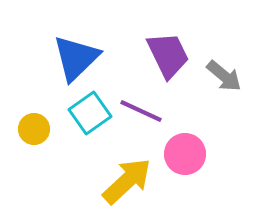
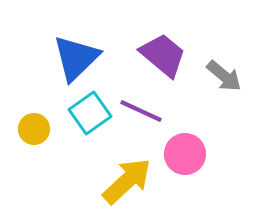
purple trapezoid: moved 5 px left; rotated 24 degrees counterclockwise
